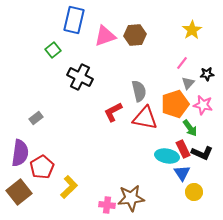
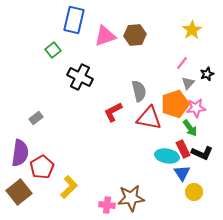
black star: rotated 16 degrees counterclockwise
pink star: moved 7 px left, 3 px down; rotated 18 degrees counterclockwise
red triangle: moved 4 px right
